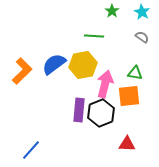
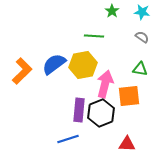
cyan star: rotated 21 degrees counterclockwise
green triangle: moved 5 px right, 4 px up
blue line: moved 37 px right, 11 px up; rotated 30 degrees clockwise
